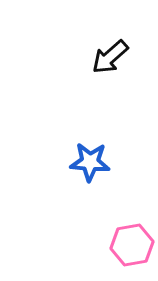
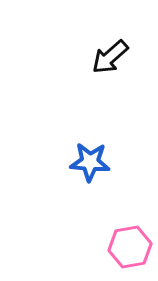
pink hexagon: moved 2 px left, 2 px down
